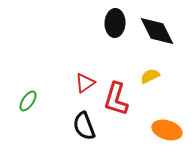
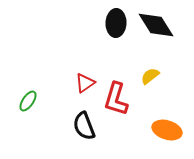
black ellipse: moved 1 px right
black diamond: moved 1 px left, 6 px up; rotated 6 degrees counterclockwise
yellow semicircle: rotated 12 degrees counterclockwise
